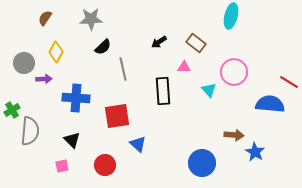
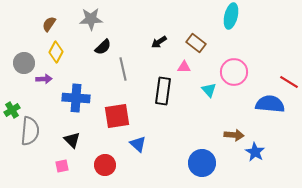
brown semicircle: moved 4 px right, 6 px down
black rectangle: rotated 12 degrees clockwise
